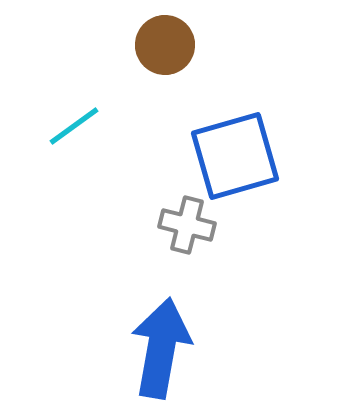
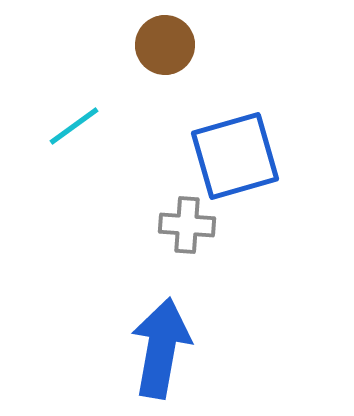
gray cross: rotated 10 degrees counterclockwise
